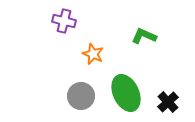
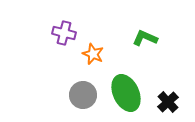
purple cross: moved 12 px down
green L-shape: moved 1 px right, 2 px down
gray circle: moved 2 px right, 1 px up
